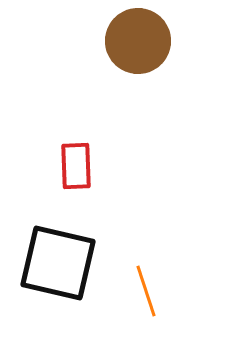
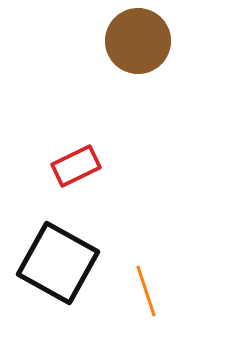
red rectangle: rotated 66 degrees clockwise
black square: rotated 16 degrees clockwise
